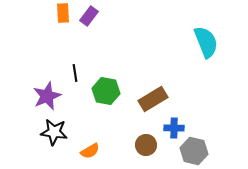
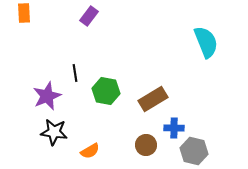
orange rectangle: moved 39 px left
